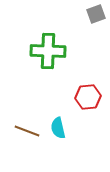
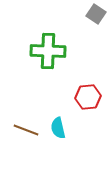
gray square: rotated 36 degrees counterclockwise
brown line: moved 1 px left, 1 px up
